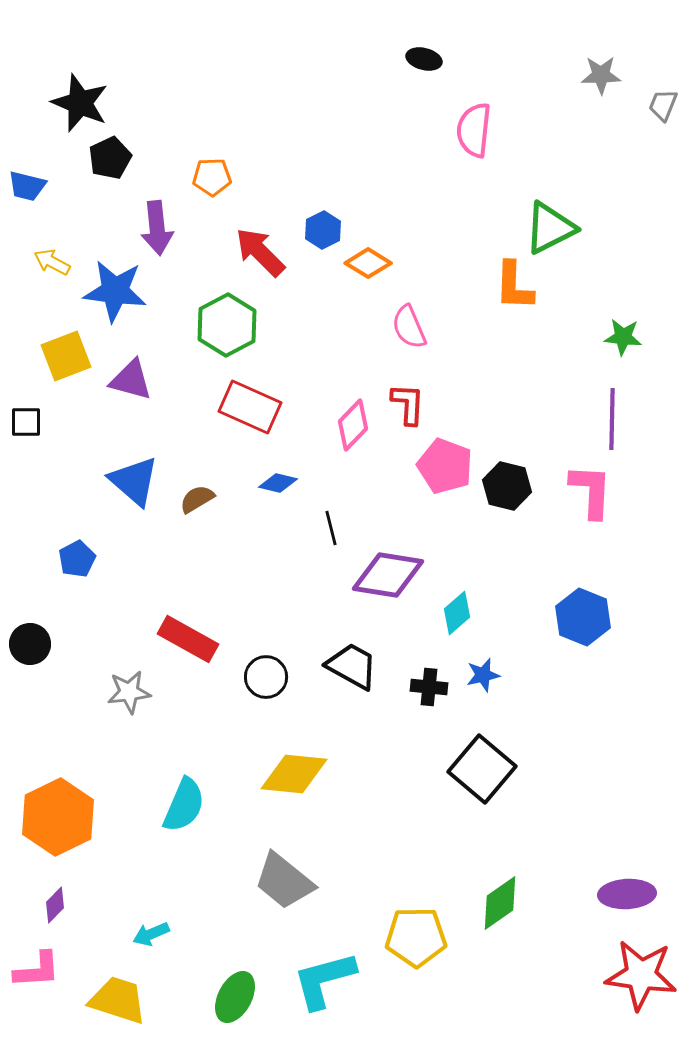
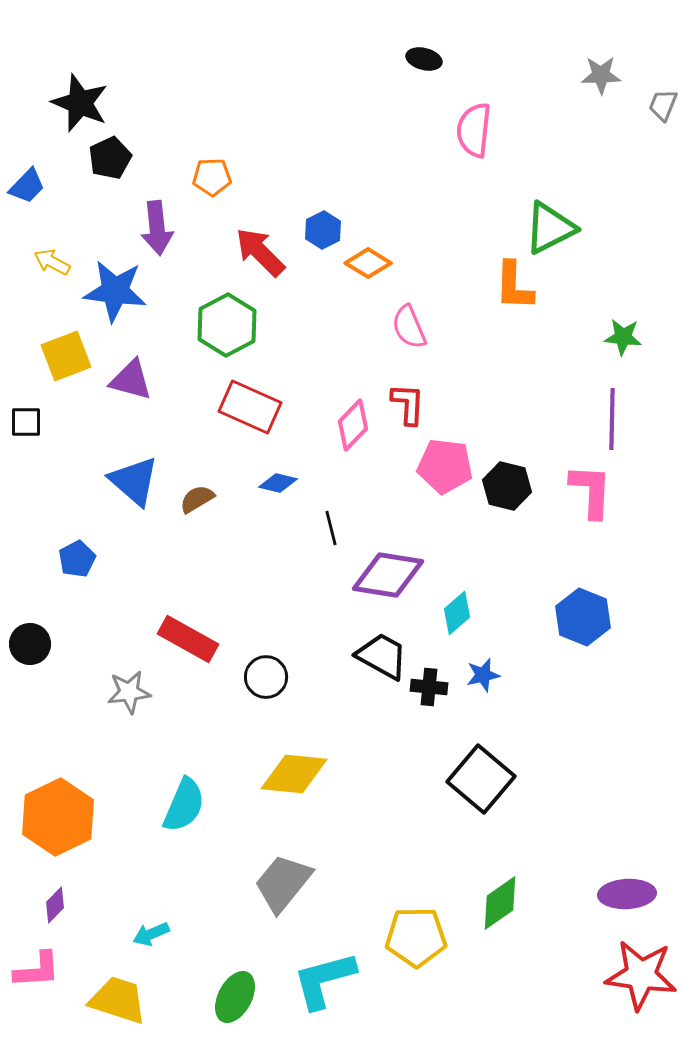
blue trapezoid at (27, 186): rotated 60 degrees counterclockwise
pink pentagon at (445, 466): rotated 14 degrees counterclockwise
black trapezoid at (352, 666): moved 30 px right, 10 px up
black square at (482, 769): moved 1 px left, 10 px down
gray trapezoid at (284, 881): moved 1 px left, 2 px down; rotated 90 degrees clockwise
